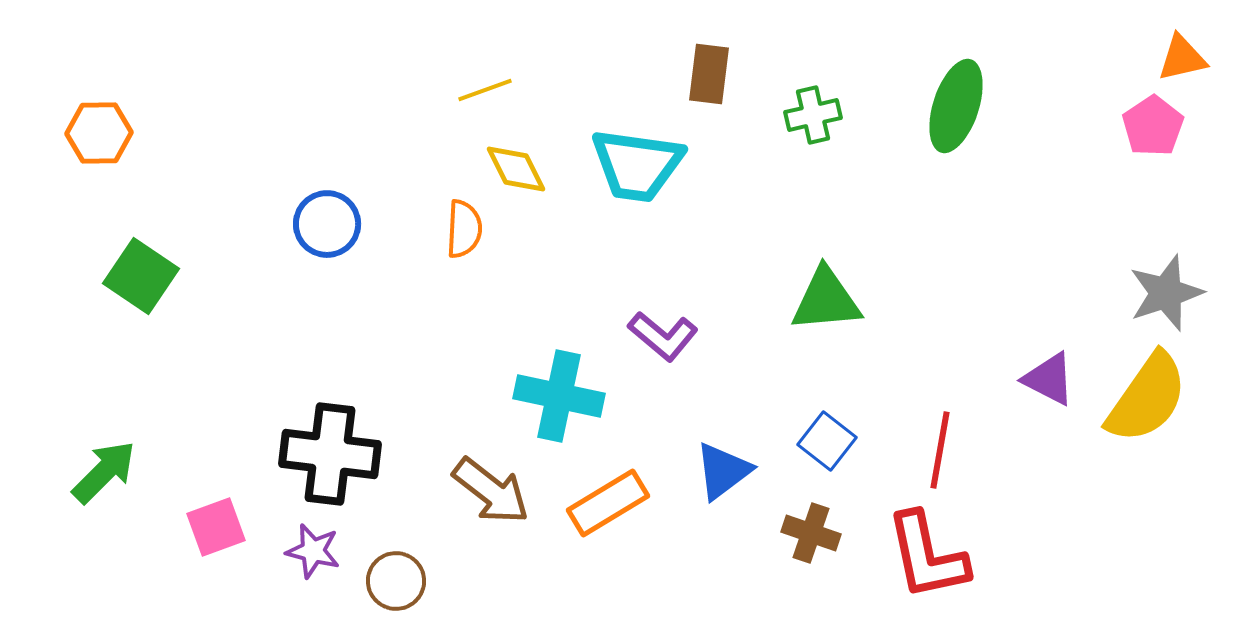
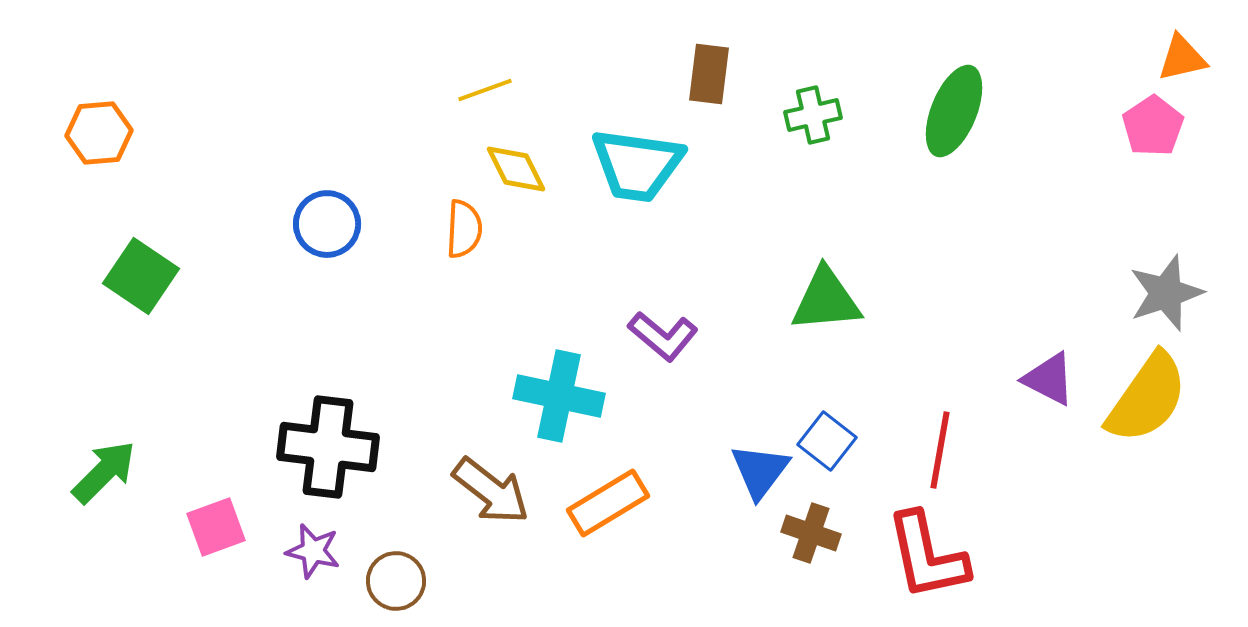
green ellipse: moved 2 px left, 5 px down; rotated 4 degrees clockwise
orange hexagon: rotated 4 degrees counterclockwise
black cross: moved 2 px left, 7 px up
blue triangle: moved 37 px right; rotated 16 degrees counterclockwise
